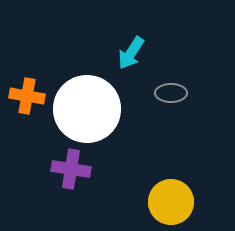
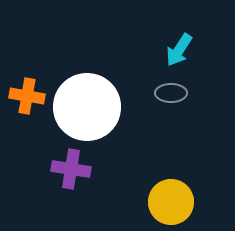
cyan arrow: moved 48 px right, 3 px up
white circle: moved 2 px up
